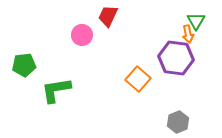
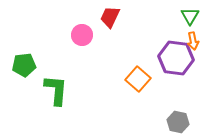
red trapezoid: moved 2 px right, 1 px down
green triangle: moved 6 px left, 5 px up
orange arrow: moved 5 px right, 7 px down
green L-shape: rotated 104 degrees clockwise
gray hexagon: rotated 25 degrees counterclockwise
